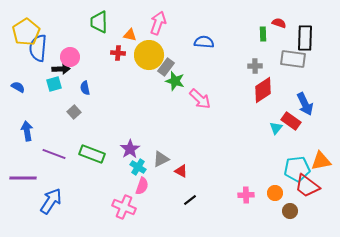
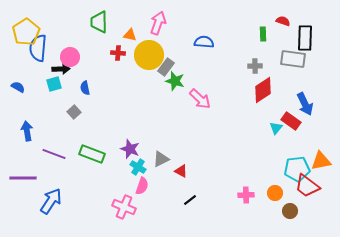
red semicircle at (279, 23): moved 4 px right, 2 px up
purple star at (130, 149): rotated 18 degrees counterclockwise
